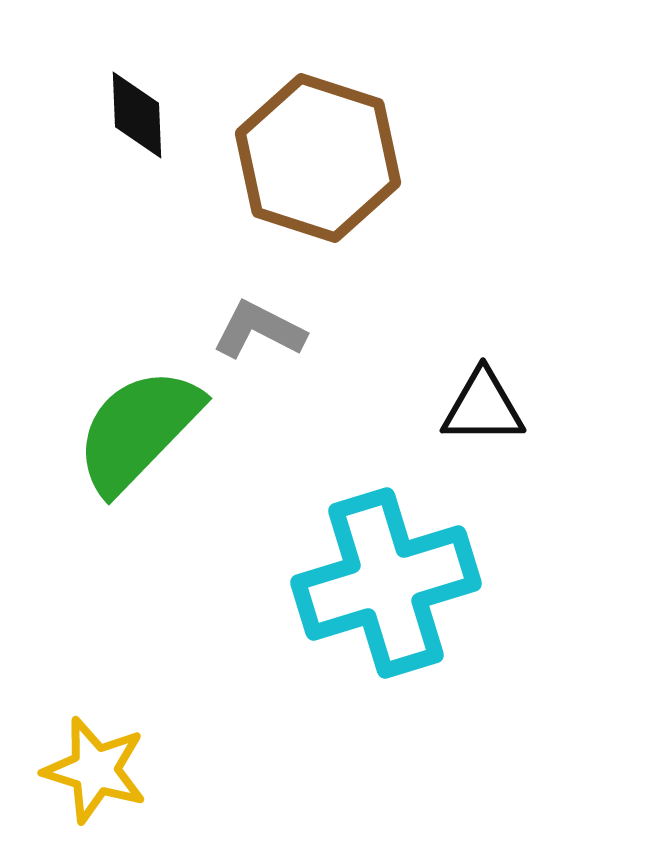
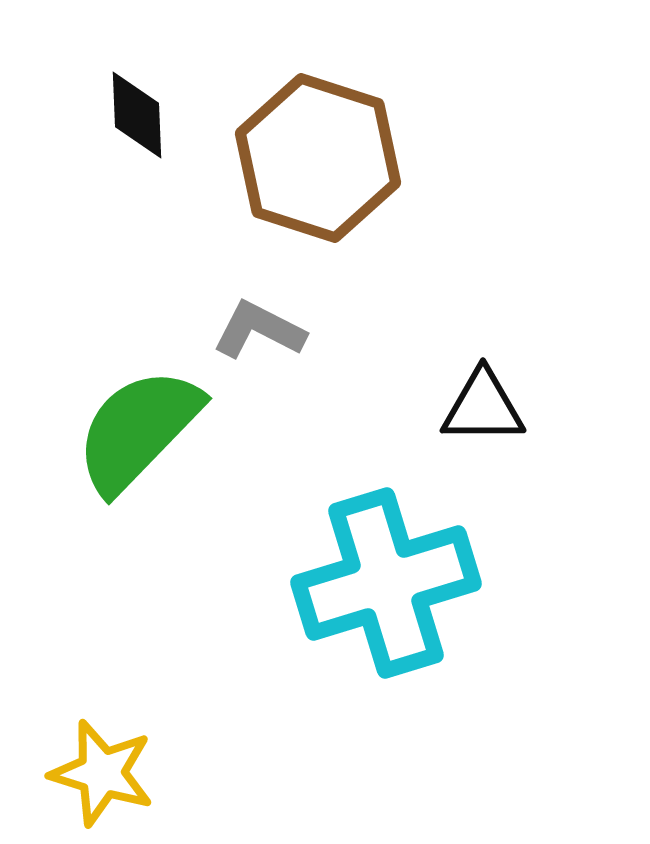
yellow star: moved 7 px right, 3 px down
